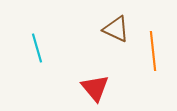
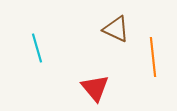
orange line: moved 6 px down
